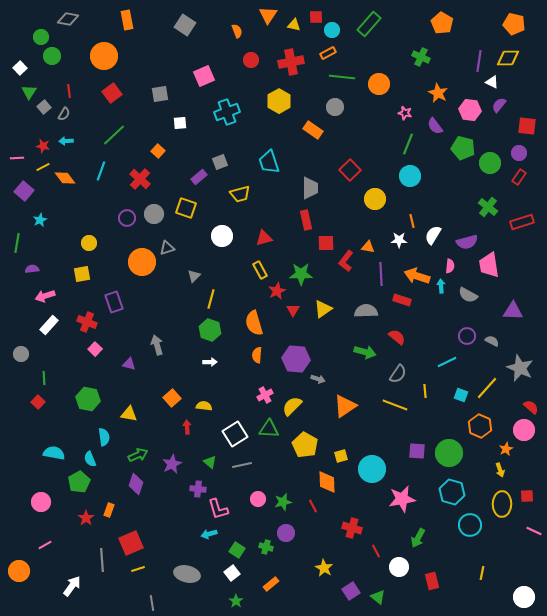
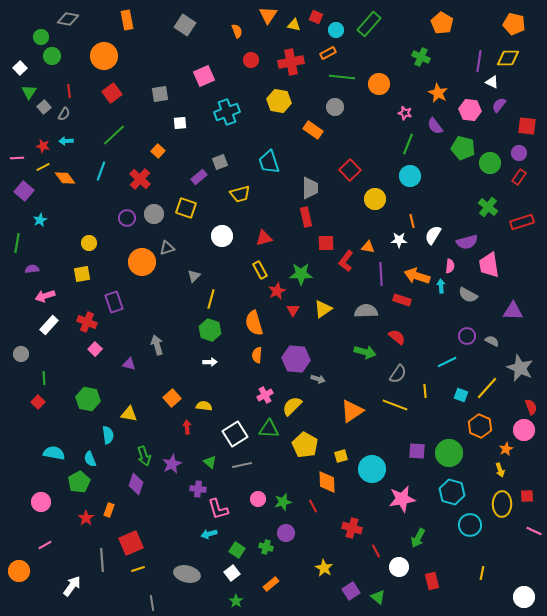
red square at (316, 17): rotated 24 degrees clockwise
cyan circle at (332, 30): moved 4 px right
yellow hexagon at (279, 101): rotated 20 degrees counterclockwise
red rectangle at (306, 220): moved 3 px up
orange triangle at (345, 406): moved 7 px right, 5 px down
red semicircle at (531, 407): rotated 28 degrees clockwise
cyan semicircle at (104, 437): moved 4 px right, 2 px up
green arrow at (138, 455): moved 6 px right, 1 px down; rotated 96 degrees clockwise
